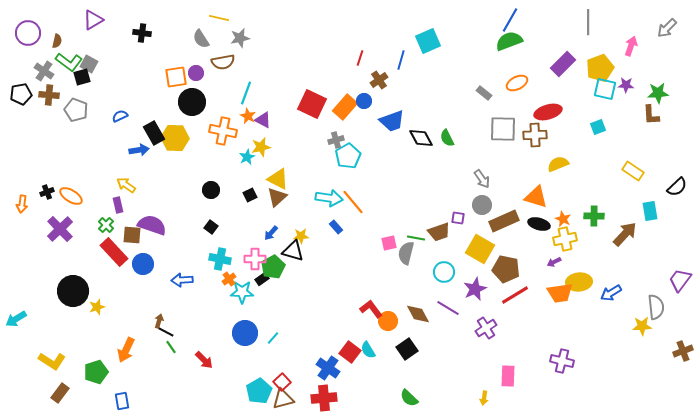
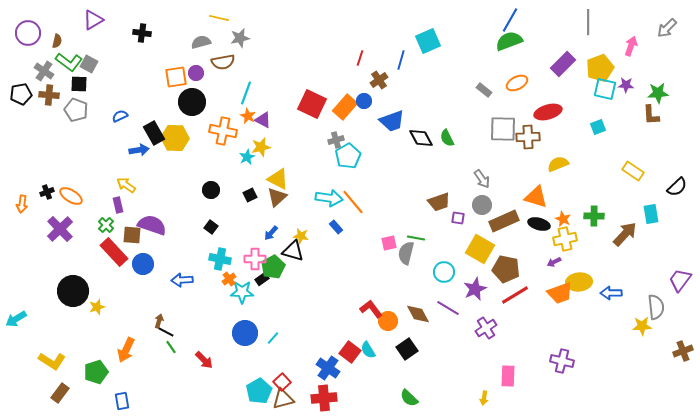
gray semicircle at (201, 39): moved 3 px down; rotated 108 degrees clockwise
black square at (82, 77): moved 3 px left, 7 px down; rotated 18 degrees clockwise
gray rectangle at (484, 93): moved 3 px up
brown cross at (535, 135): moved 7 px left, 2 px down
cyan rectangle at (650, 211): moved 1 px right, 3 px down
brown trapezoid at (439, 232): moved 30 px up
yellow star at (301, 236): rotated 14 degrees clockwise
orange trapezoid at (560, 293): rotated 12 degrees counterclockwise
blue arrow at (611, 293): rotated 30 degrees clockwise
